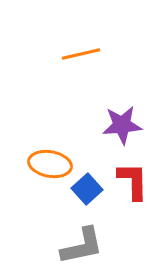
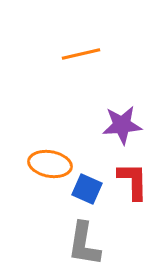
blue square: rotated 24 degrees counterclockwise
gray L-shape: moved 2 px right, 2 px up; rotated 111 degrees clockwise
